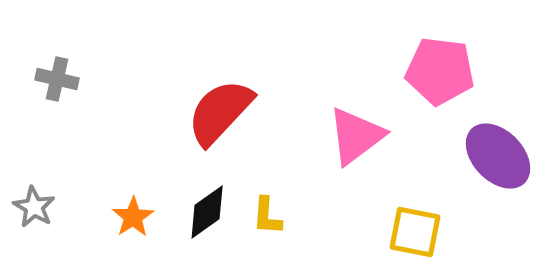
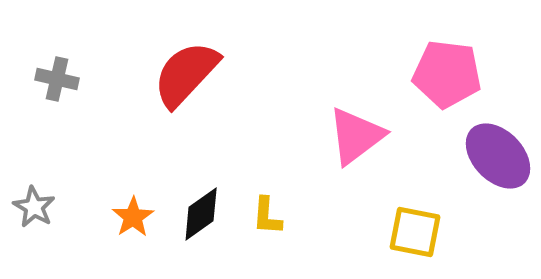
pink pentagon: moved 7 px right, 3 px down
red semicircle: moved 34 px left, 38 px up
black diamond: moved 6 px left, 2 px down
